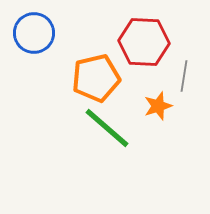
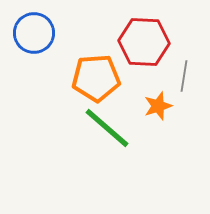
orange pentagon: rotated 9 degrees clockwise
